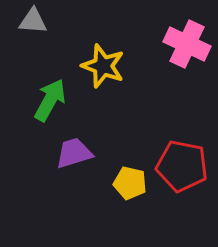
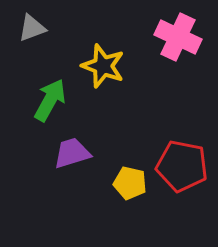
gray triangle: moved 1 px left, 7 px down; rotated 24 degrees counterclockwise
pink cross: moved 9 px left, 7 px up
purple trapezoid: moved 2 px left
